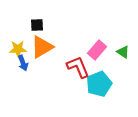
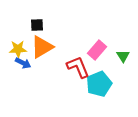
green triangle: moved 4 px down; rotated 24 degrees clockwise
blue arrow: rotated 42 degrees counterclockwise
